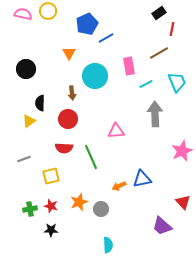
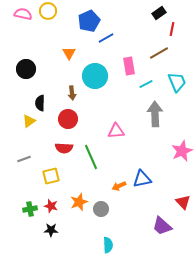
blue pentagon: moved 2 px right, 3 px up
